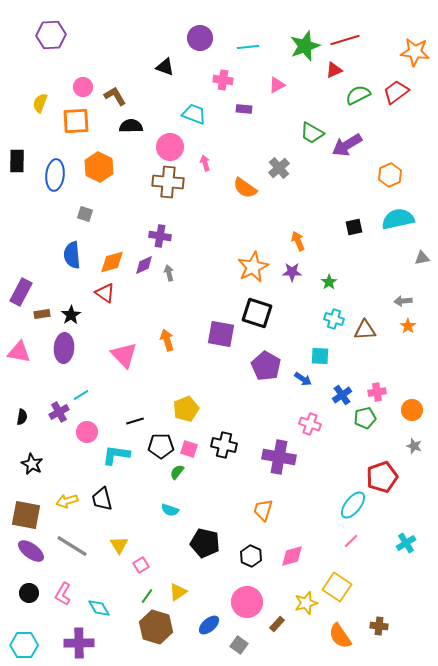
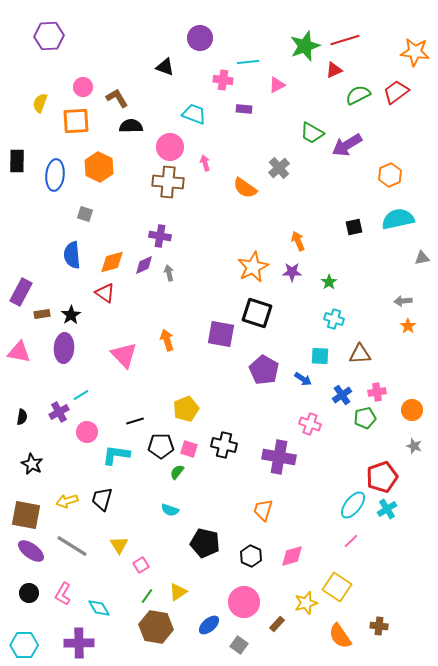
purple hexagon at (51, 35): moved 2 px left, 1 px down
cyan line at (248, 47): moved 15 px down
brown L-shape at (115, 96): moved 2 px right, 2 px down
brown triangle at (365, 330): moved 5 px left, 24 px down
purple pentagon at (266, 366): moved 2 px left, 4 px down
black trapezoid at (102, 499): rotated 30 degrees clockwise
cyan cross at (406, 543): moved 19 px left, 34 px up
pink circle at (247, 602): moved 3 px left
brown hexagon at (156, 627): rotated 8 degrees counterclockwise
